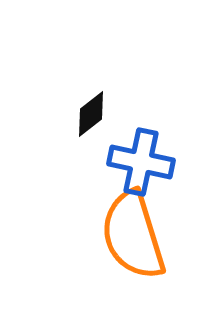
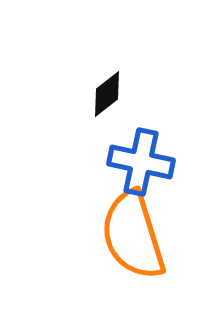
black diamond: moved 16 px right, 20 px up
